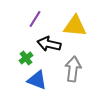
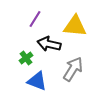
gray arrow: rotated 25 degrees clockwise
blue triangle: moved 1 px down
